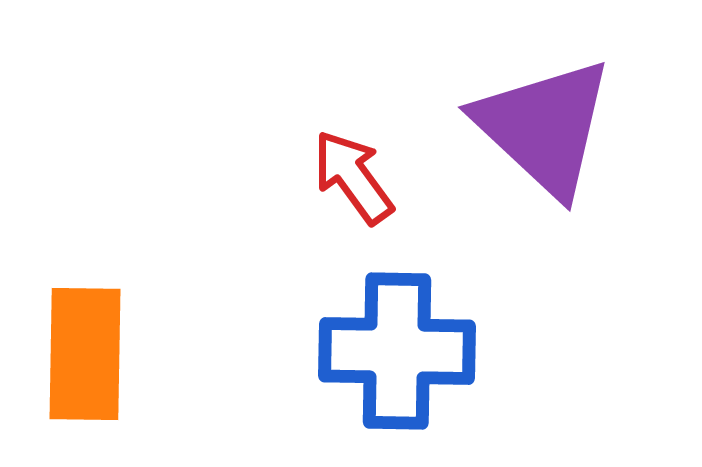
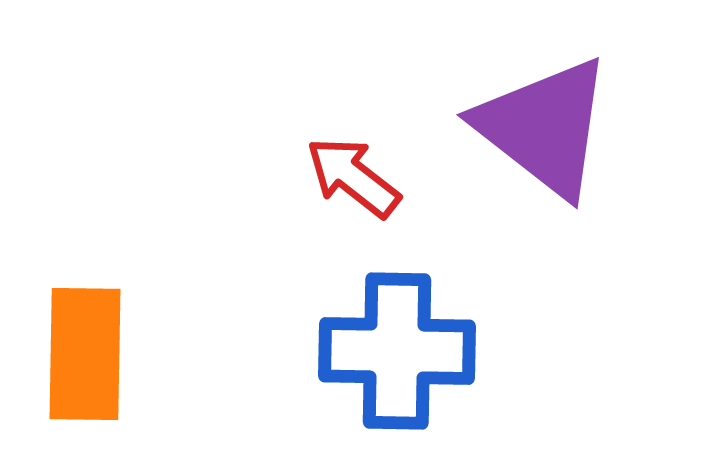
purple triangle: rotated 5 degrees counterclockwise
red arrow: rotated 16 degrees counterclockwise
